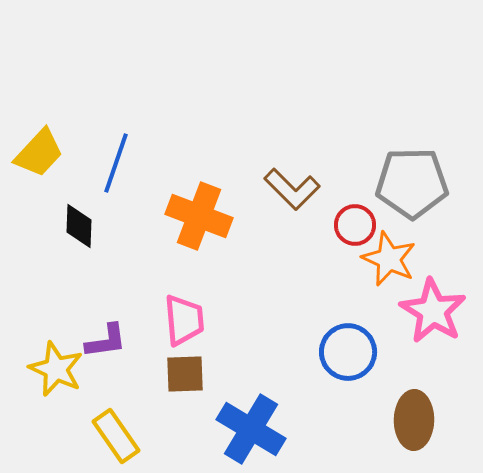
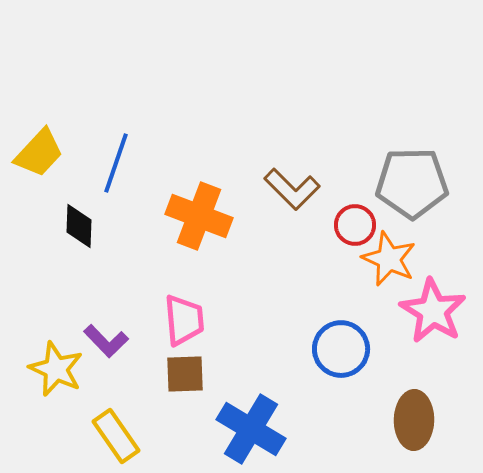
purple L-shape: rotated 54 degrees clockwise
blue circle: moved 7 px left, 3 px up
